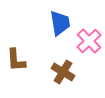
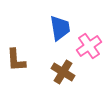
blue trapezoid: moved 5 px down
pink cross: moved 5 px down; rotated 10 degrees clockwise
